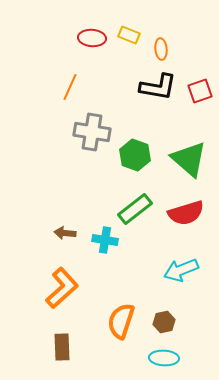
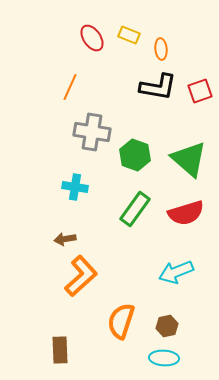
red ellipse: rotated 52 degrees clockwise
green rectangle: rotated 16 degrees counterclockwise
brown arrow: moved 6 px down; rotated 15 degrees counterclockwise
cyan cross: moved 30 px left, 53 px up
cyan arrow: moved 5 px left, 2 px down
orange L-shape: moved 19 px right, 12 px up
brown hexagon: moved 3 px right, 4 px down
brown rectangle: moved 2 px left, 3 px down
